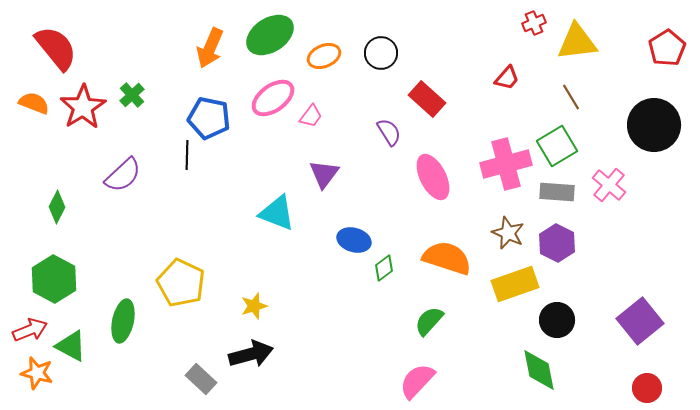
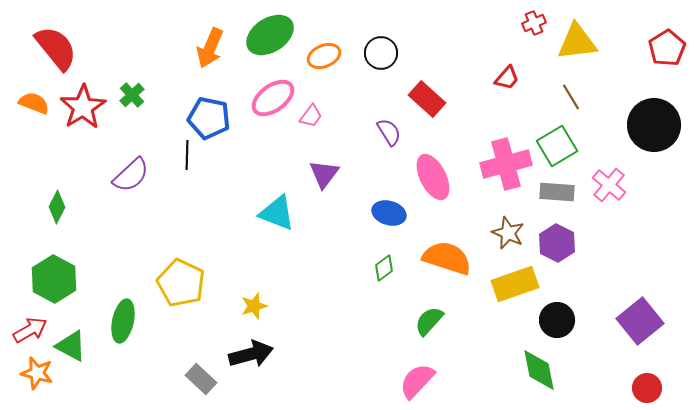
purple semicircle at (123, 175): moved 8 px right
blue ellipse at (354, 240): moved 35 px right, 27 px up
red arrow at (30, 330): rotated 8 degrees counterclockwise
